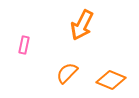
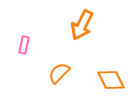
orange semicircle: moved 8 px left
orange diamond: rotated 40 degrees clockwise
